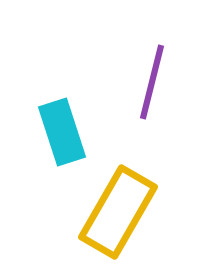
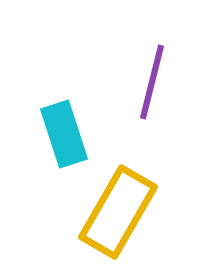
cyan rectangle: moved 2 px right, 2 px down
